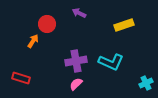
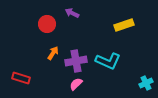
purple arrow: moved 7 px left
orange arrow: moved 20 px right, 12 px down
cyan L-shape: moved 3 px left, 1 px up
